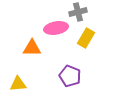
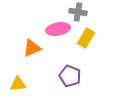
gray cross: rotated 24 degrees clockwise
pink ellipse: moved 2 px right, 1 px down
orange triangle: rotated 24 degrees counterclockwise
